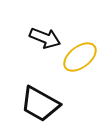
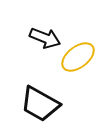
yellow ellipse: moved 2 px left
